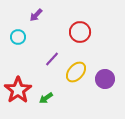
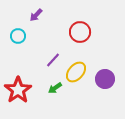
cyan circle: moved 1 px up
purple line: moved 1 px right, 1 px down
green arrow: moved 9 px right, 10 px up
